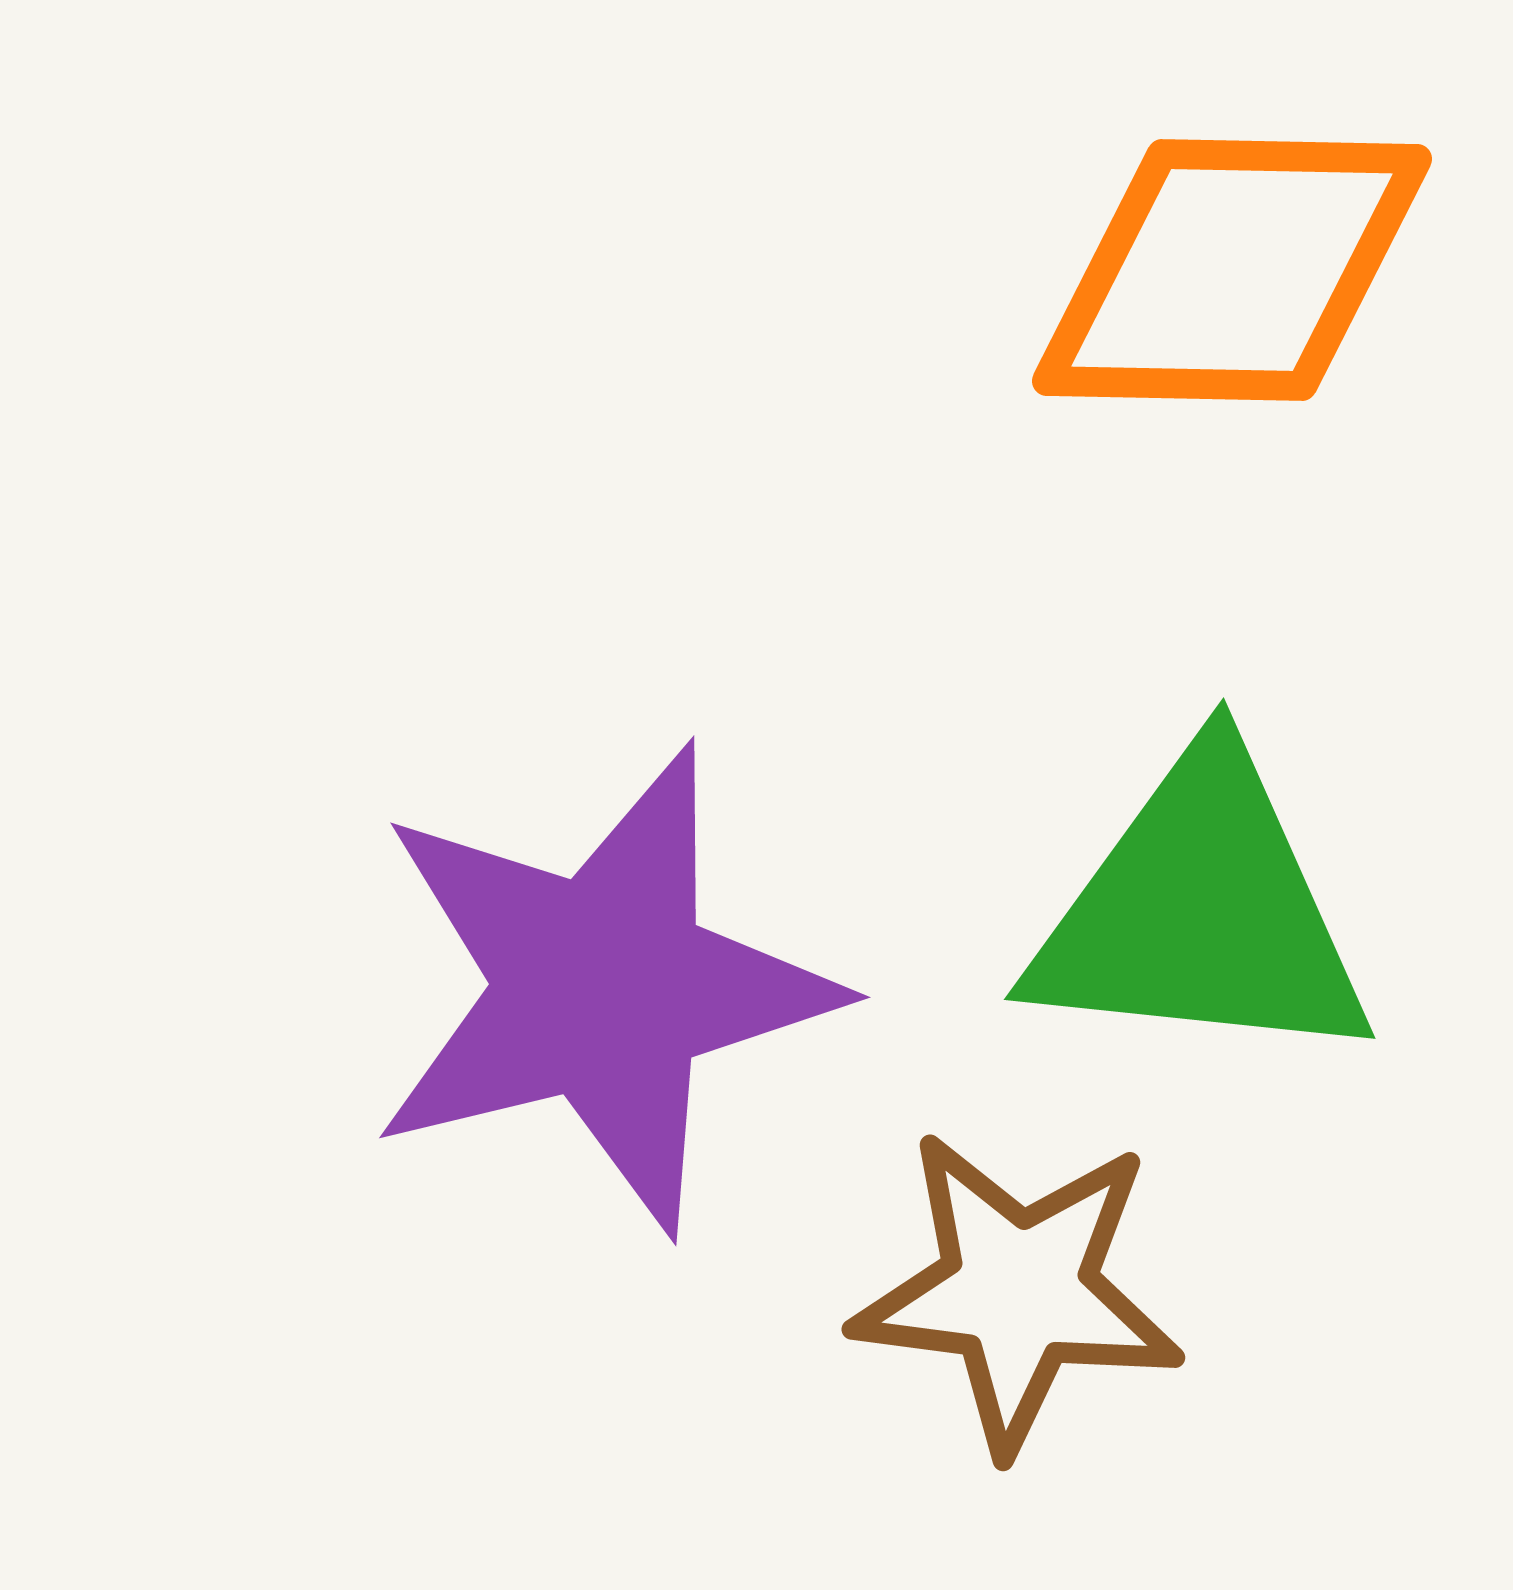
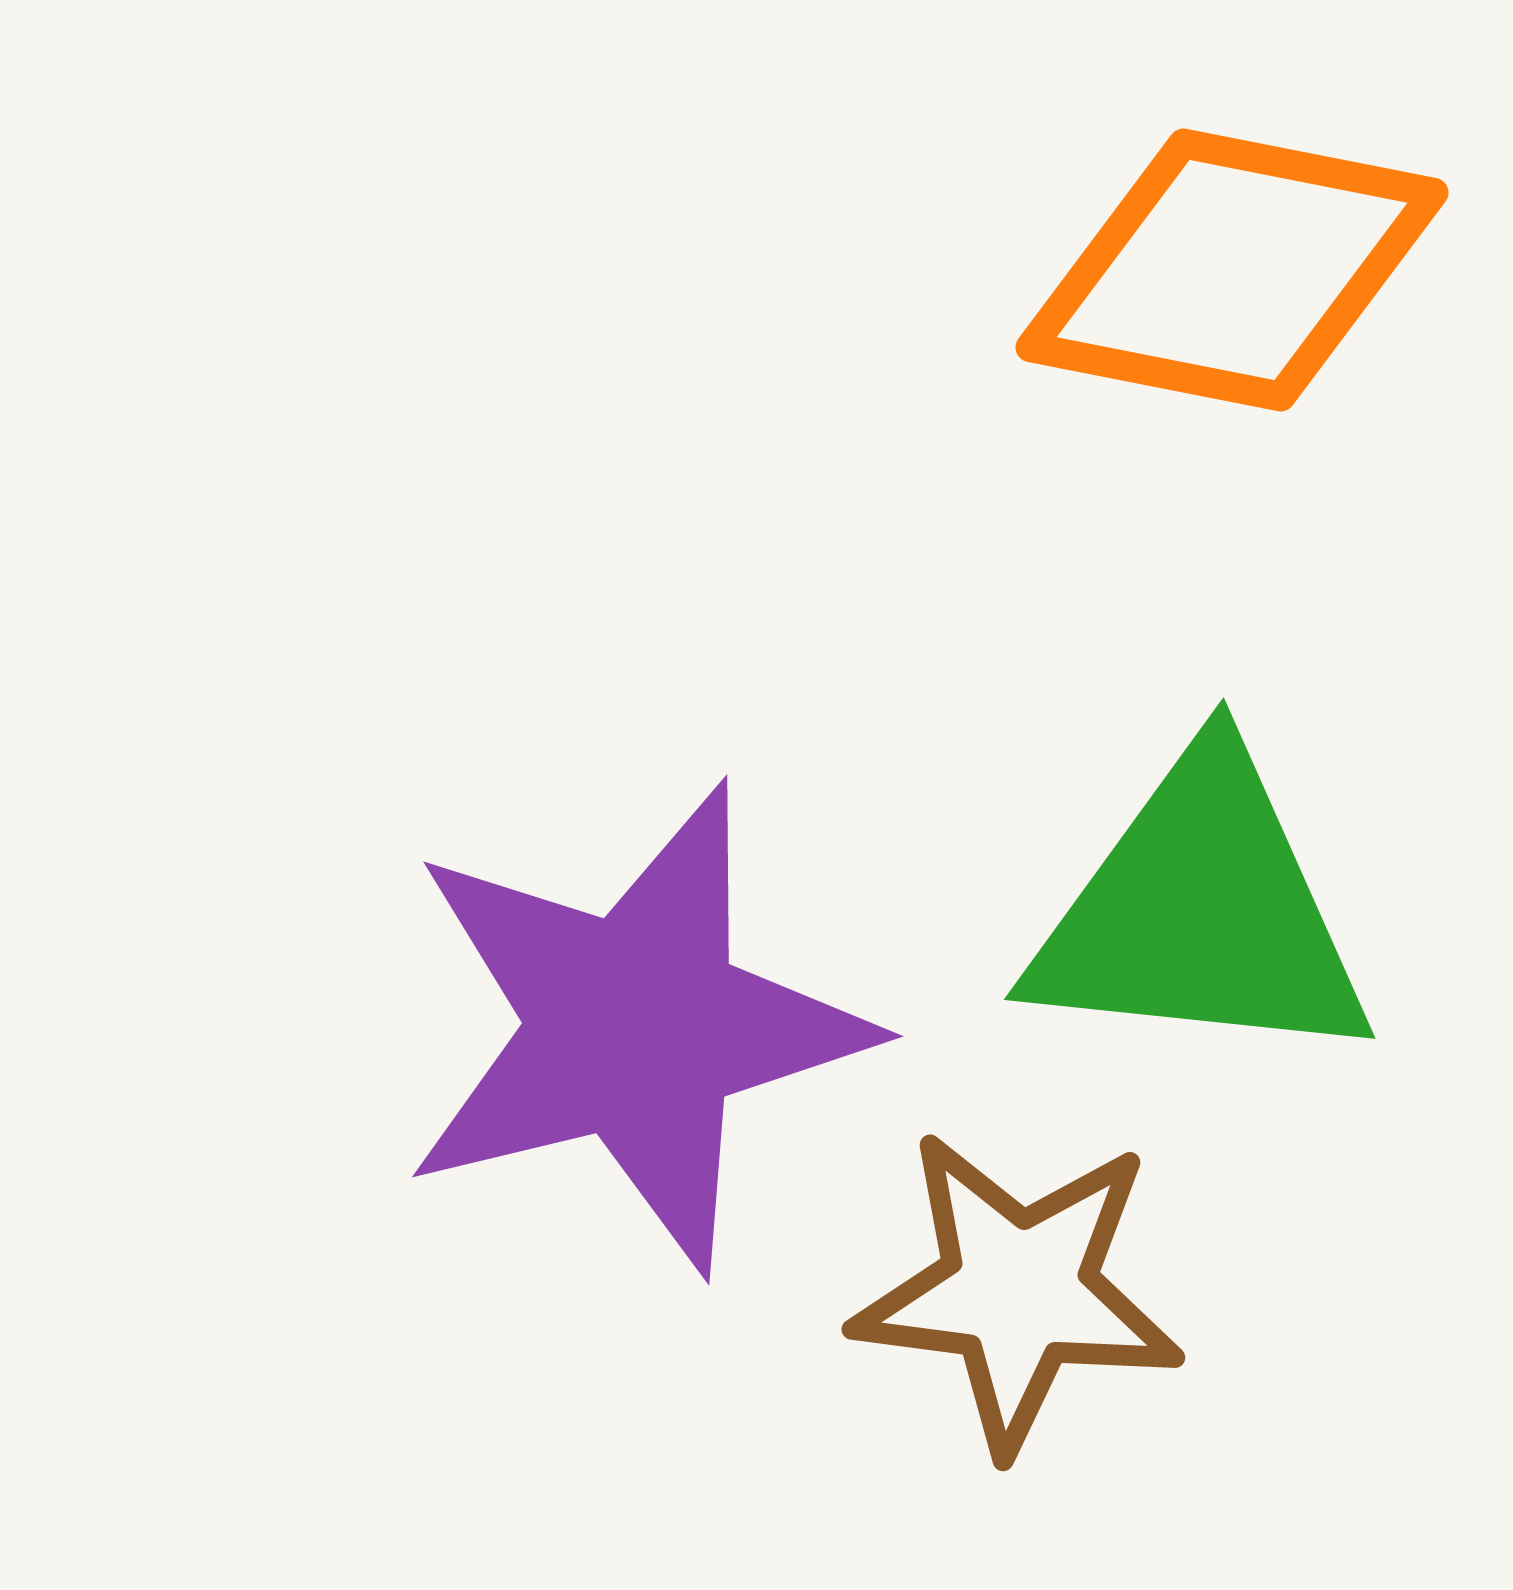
orange diamond: rotated 10 degrees clockwise
purple star: moved 33 px right, 39 px down
